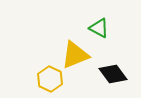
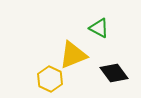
yellow triangle: moved 2 px left
black diamond: moved 1 px right, 1 px up
